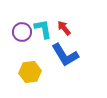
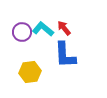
cyan L-shape: rotated 40 degrees counterclockwise
blue L-shape: rotated 28 degrees clockwise
